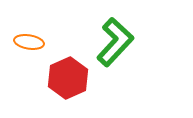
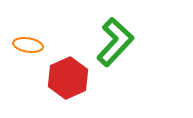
orange ellipse: moved 1 px left, 3 px down
